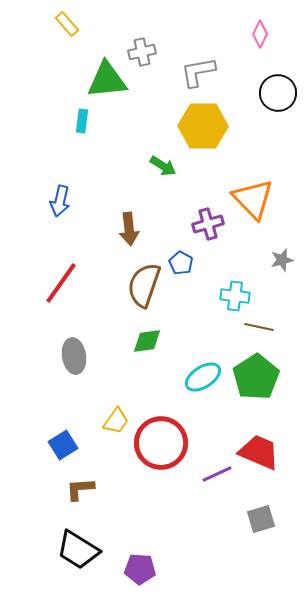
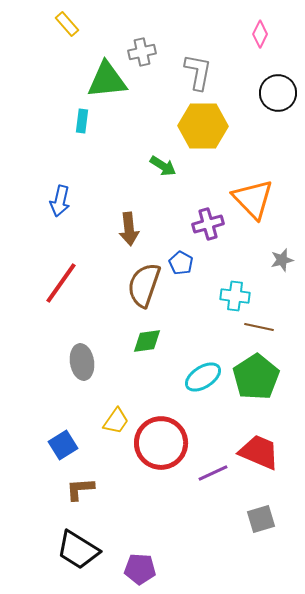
gray L-shape: rotated 111 degrees clockwise
gray ellipse: moved 8 px right, 6 px down
purple line: moved 4 px left, 1 px up
